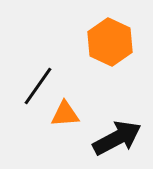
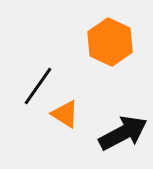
orange triangle: rotated 36 degrees clockwise
black arrow: moved 6 px right, 5 px up
